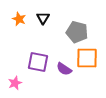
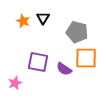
orange star: moved 4 px right, 2 px down
orange square: moved 1 px left
